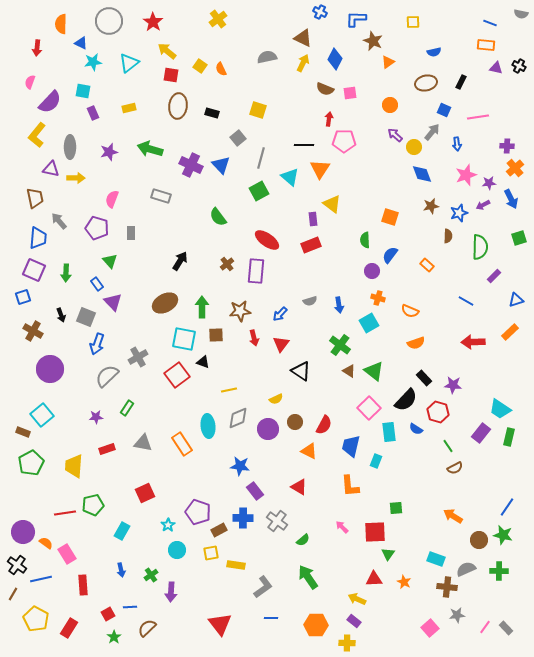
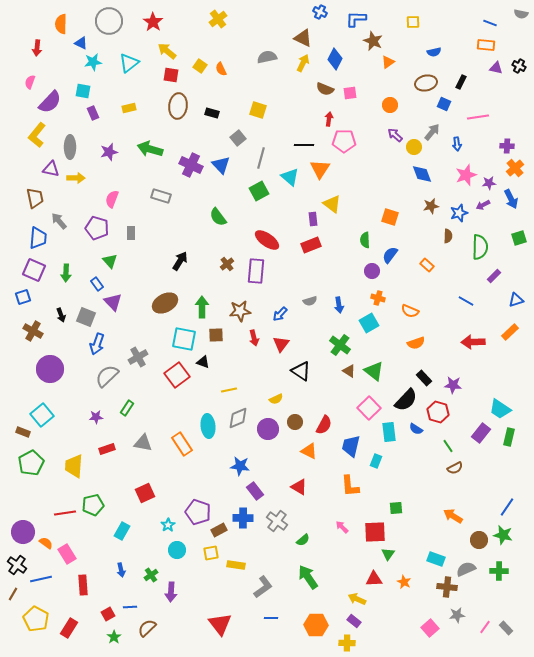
blue square at (444, 110): moved 6 px up
